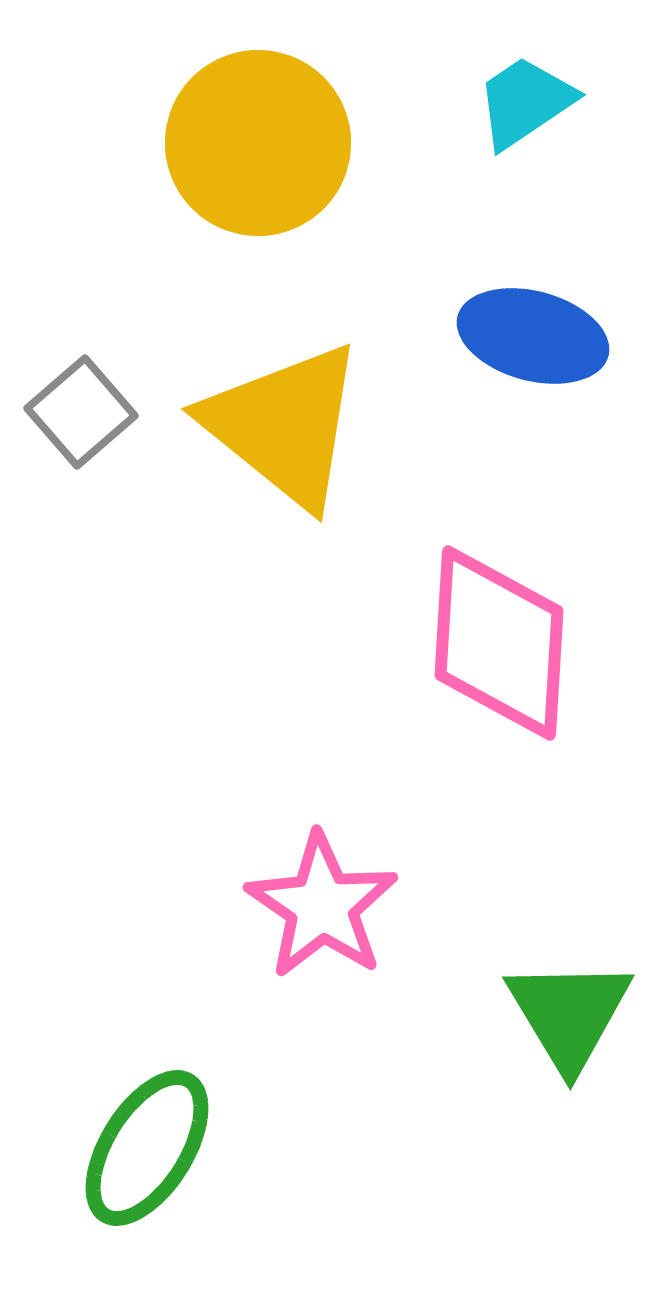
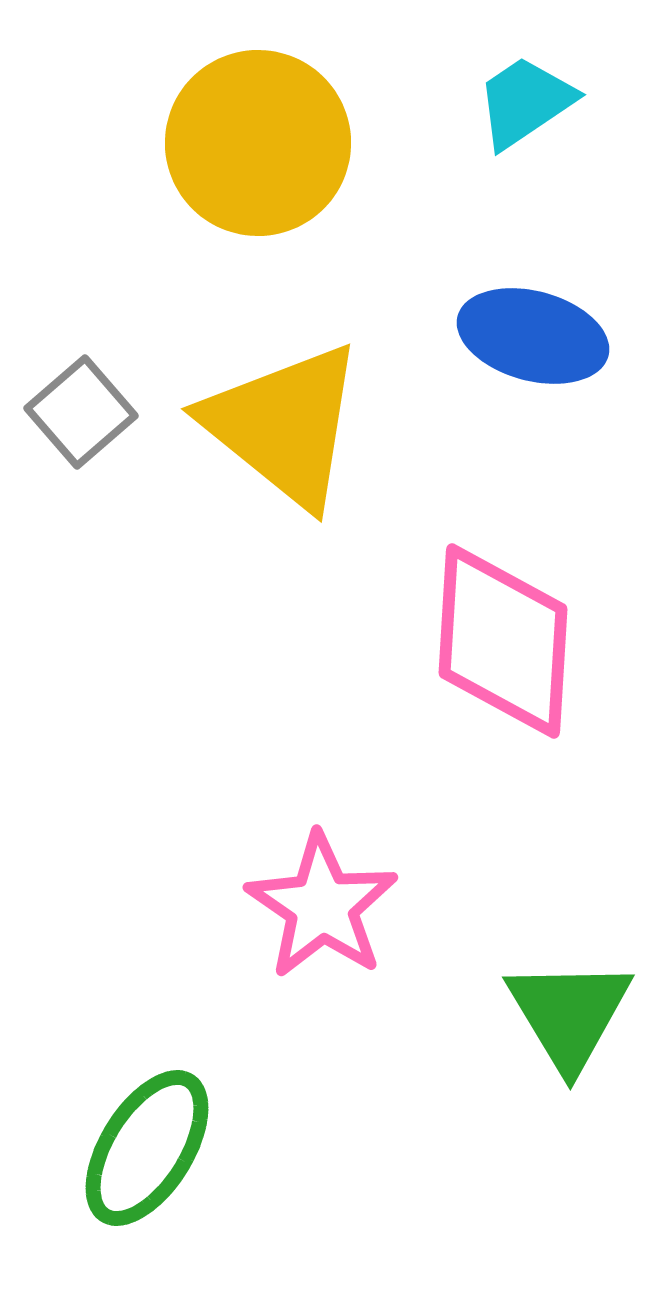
pink diamond: moved 4 px right, 2 px up
